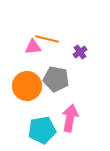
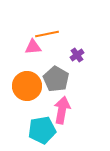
orange line: moved 5 px up; rotated 25 degrees counterclockwise
purple cross: moved 3 px left, 3 px down
gray pentagon: rotated 20 degrees clockwise
pink arrow: moved 8 px left, 8 px up
